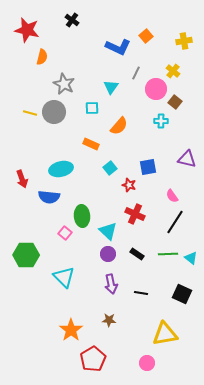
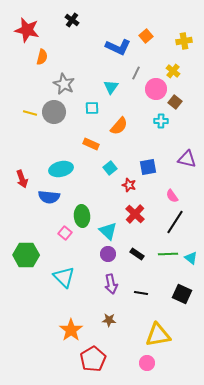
red cross at (135, 214): rotated 18 degrees clockwise
yellow triangle at (165, 334): moved 7 px left, 1 px down
